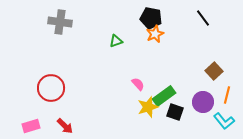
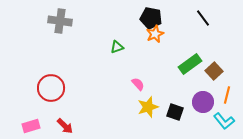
gray cross: moved 1 px up
green triangle: moved 1 px right, 6 px down
green rectangle: moved 26 px right, 32 px up
